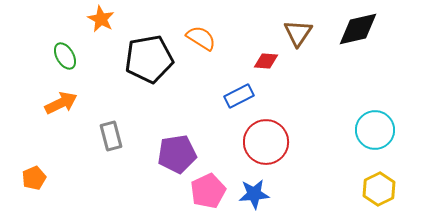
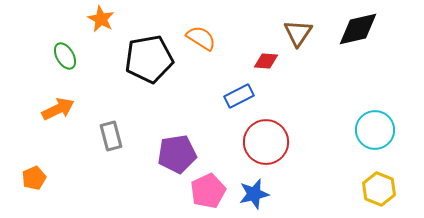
orange arrow: moved 3 px left, 6 px down
yellow hexagon: rotated 12 degrees counterclockwise
blue star: rotated 8 degrees counterclockwise
